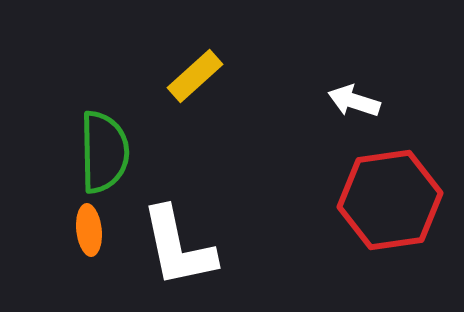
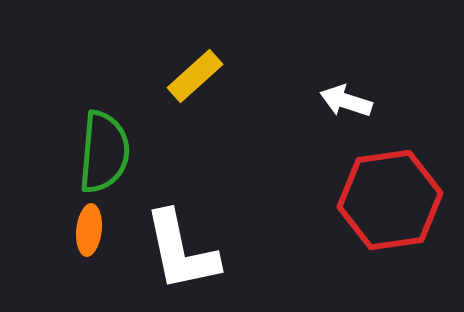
white arrow: moved 8 px left
green semicircle: rotated 6 degrees clockwise
orange ellipse: rotated 12 degrees clockwise
white L-shape: moved 3 px right, 4 px down
